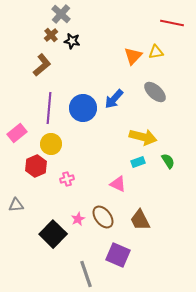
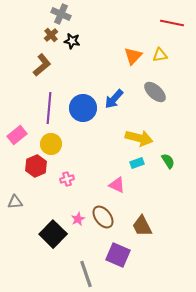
gray cross: rotated 18 degrees counterclockwise
yellow triangle: moved 4 px right, 3 px down
pink rectangle: moved 2 px down
yellow arrow: moved 4 px left, 1 px down
cyan rectangle: moved 1 px left, 1 px down
pink triangle: moved 1 px left, 1 px down
gray triangle: moved 1 px left, 3 px up
brown trapezoid: moved 2 px right, 6 px down
